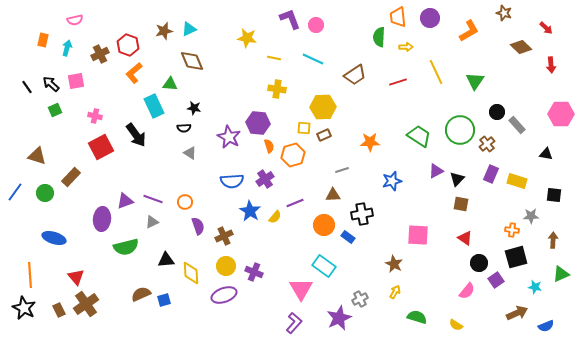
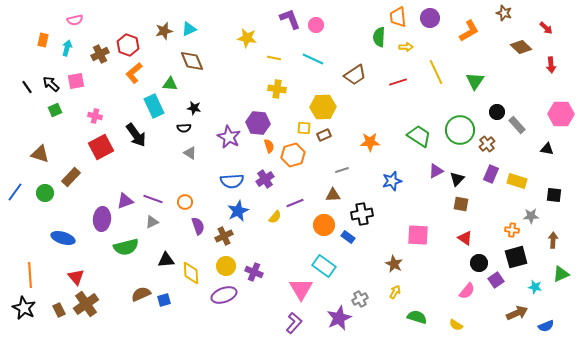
black triangle at (546, 154): moved 1 px right, 5 px up
brown triangle at (37, 156): moved 3 px right, 2 px up
blue star at (250, 211): moved 12 px left; rotated 15 degrees clockwise
blue ellipse at (54, 238): moved 9 px right
